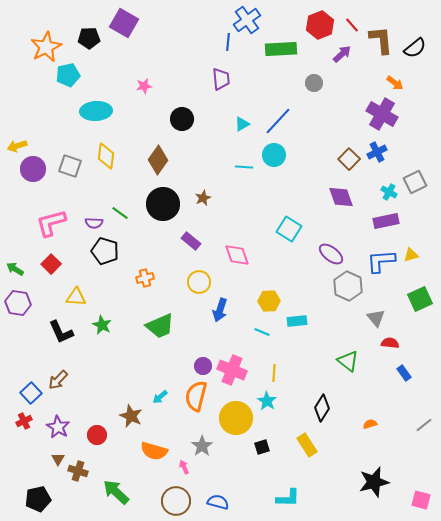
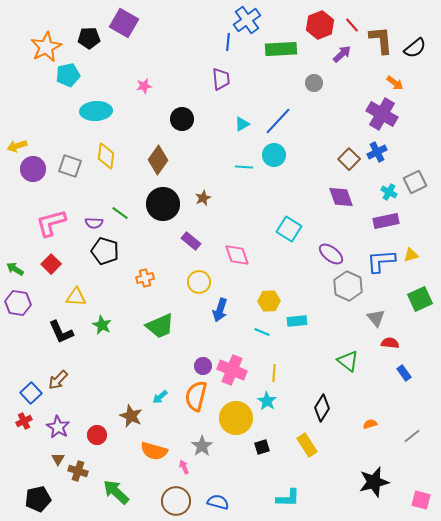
gray line at (424, 425): moved 12 px left, 11 px down
